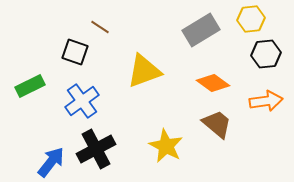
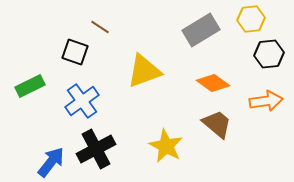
black hexagon: moved 3 px right
